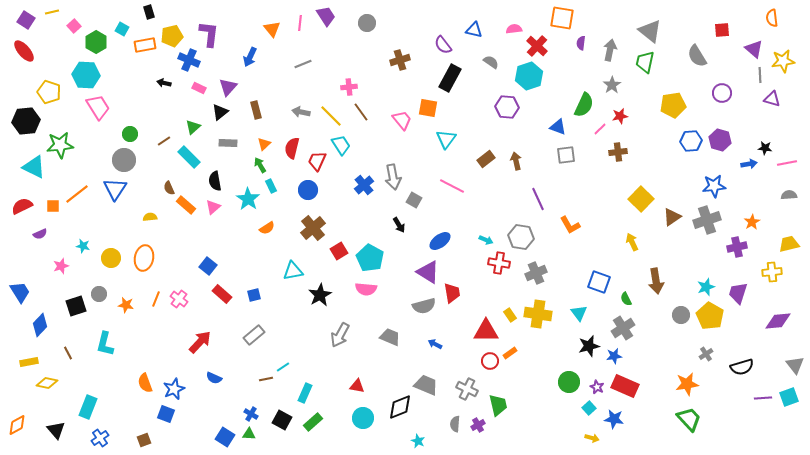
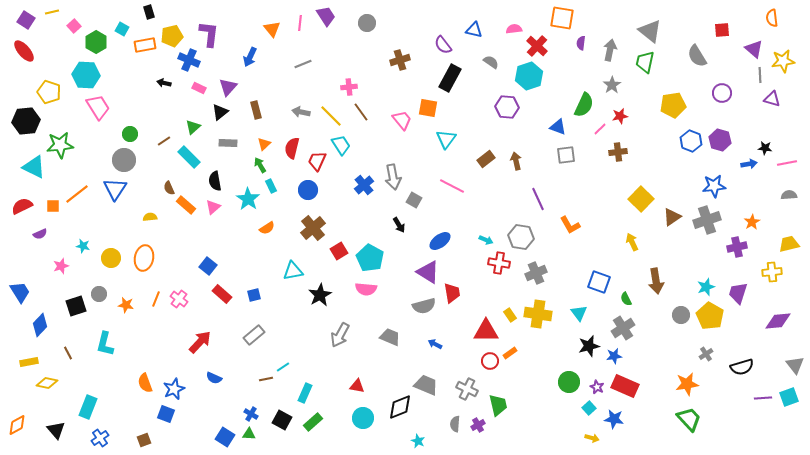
blue hexagon at (691, 141): rotated 25 degrees clockwise
